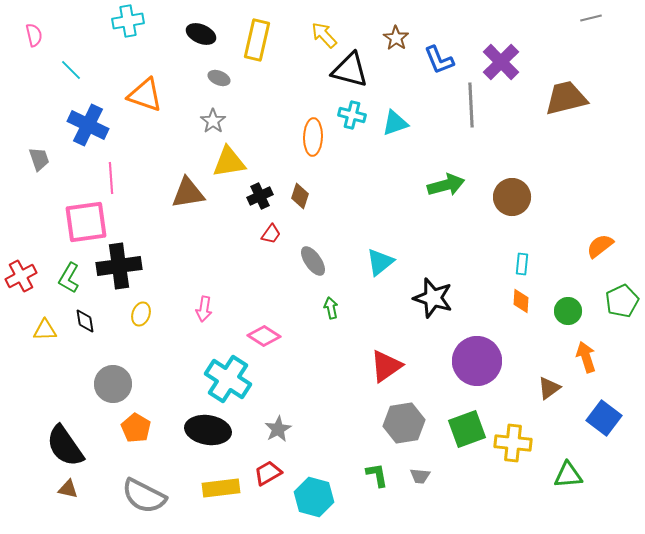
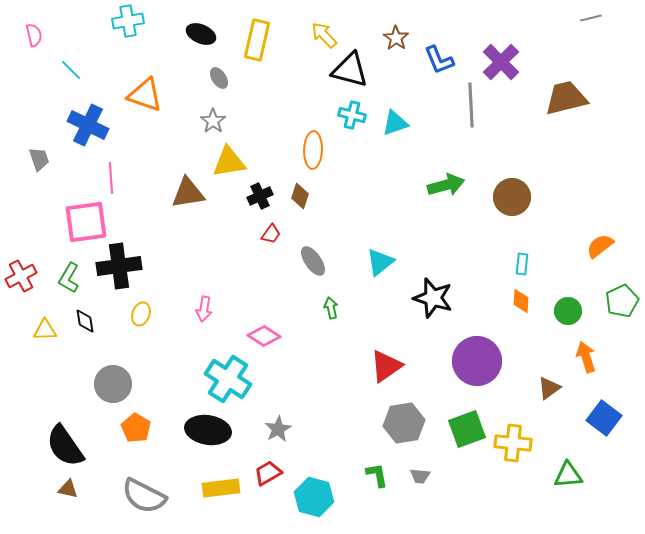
gray ellipse at (219, 78): rotated 35 degrees clockwise
orange ellipse at (313, 137): moved 13 px down
